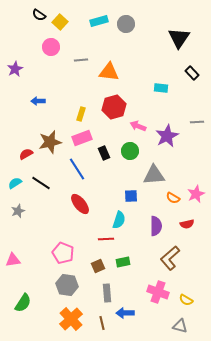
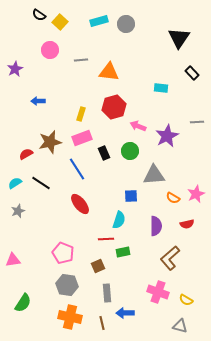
pink circle at (51, 47): moved 1 px left, 3 px down
green rectangle at (123, 262): moved 10 px up
orange cross at (71, 319): moved 1 px left, 2 px up; rotated 35 degrees counterclockwise
